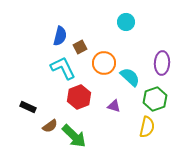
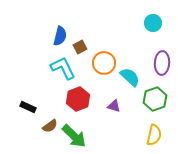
cyan circle: moved 27 px right, 1 px down
red hexagon: moved 1 px left, 2 px down
yellow semicircle: moved 7 px right, 8 px down
